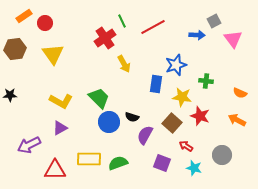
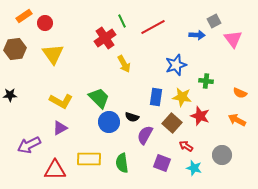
blue rectangle: moved 13 px down
green semicircle: moved 4 px right; rotated 78 degrees counterclockwise
